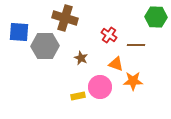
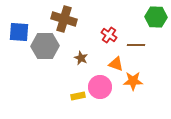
brown cross: moved 1 px left, 1 px down
